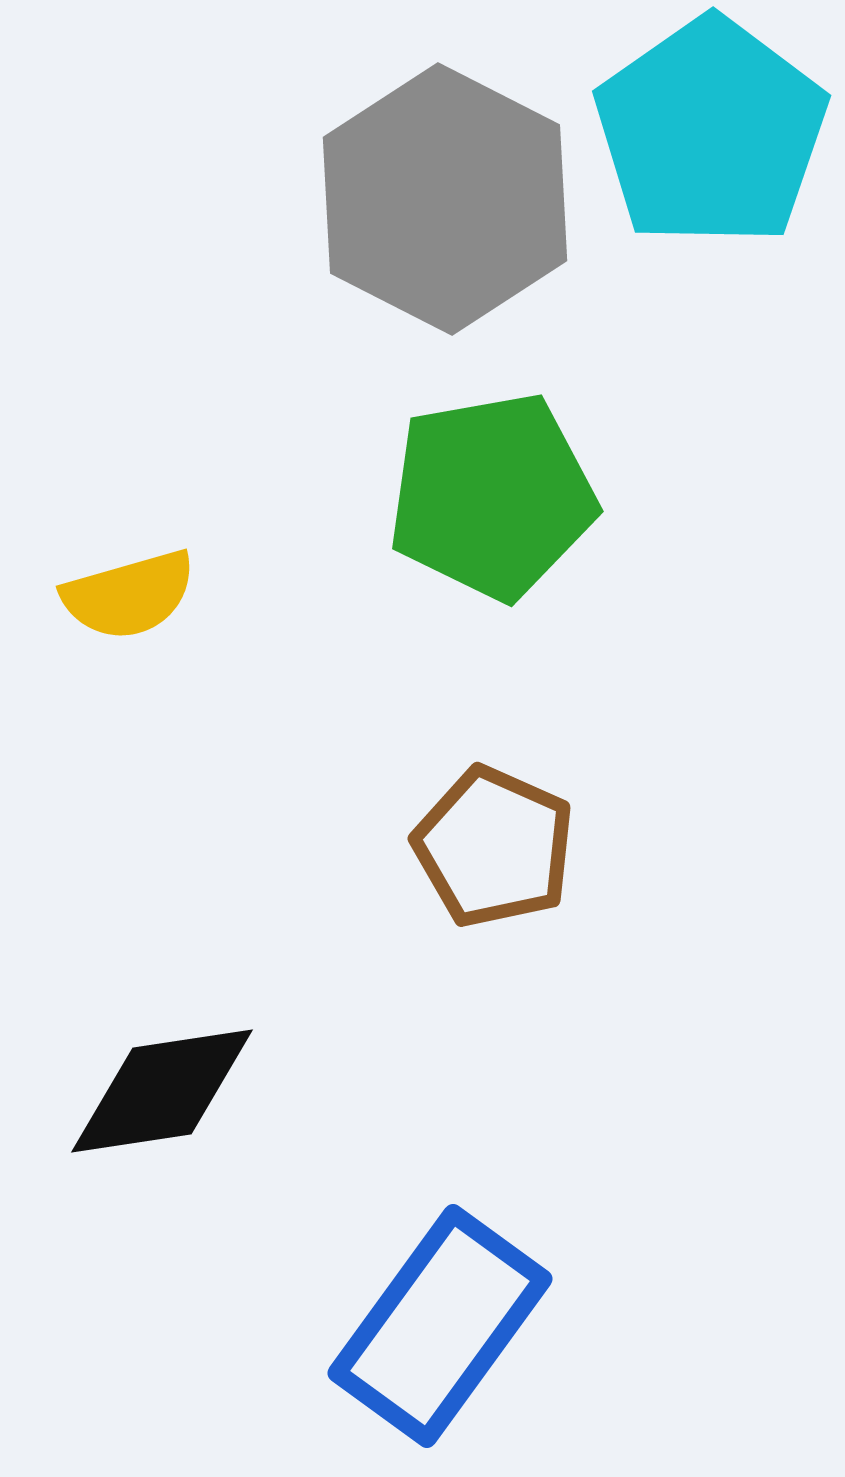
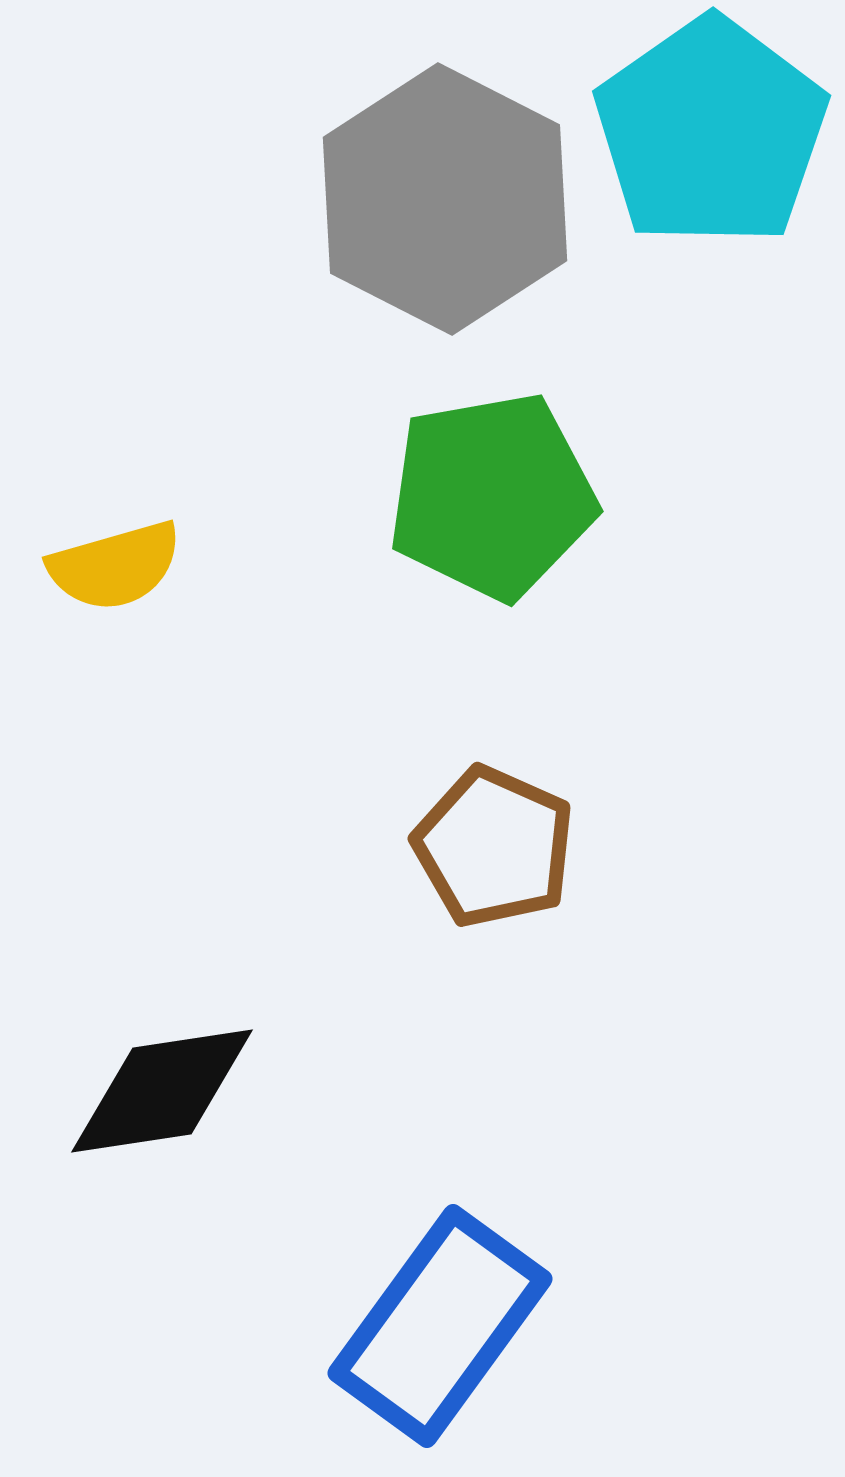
yellow semicircle: moved 14 px left, 29 px up
